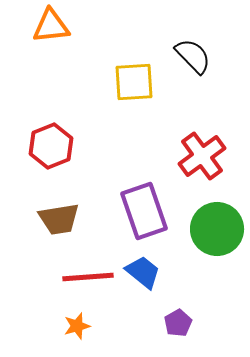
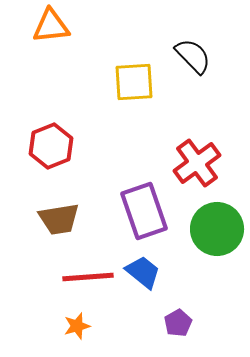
red cross: moved 5 px left, 7 px down
